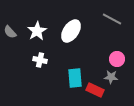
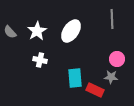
gray line: rotated 60 degrees clockwise
